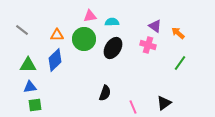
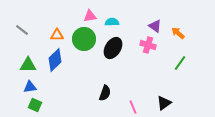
green square: rotated 32 degrees clockwise
